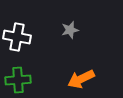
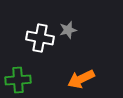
gray star: moved 2 px left
white cross: moved 23 px right, 1 px down
